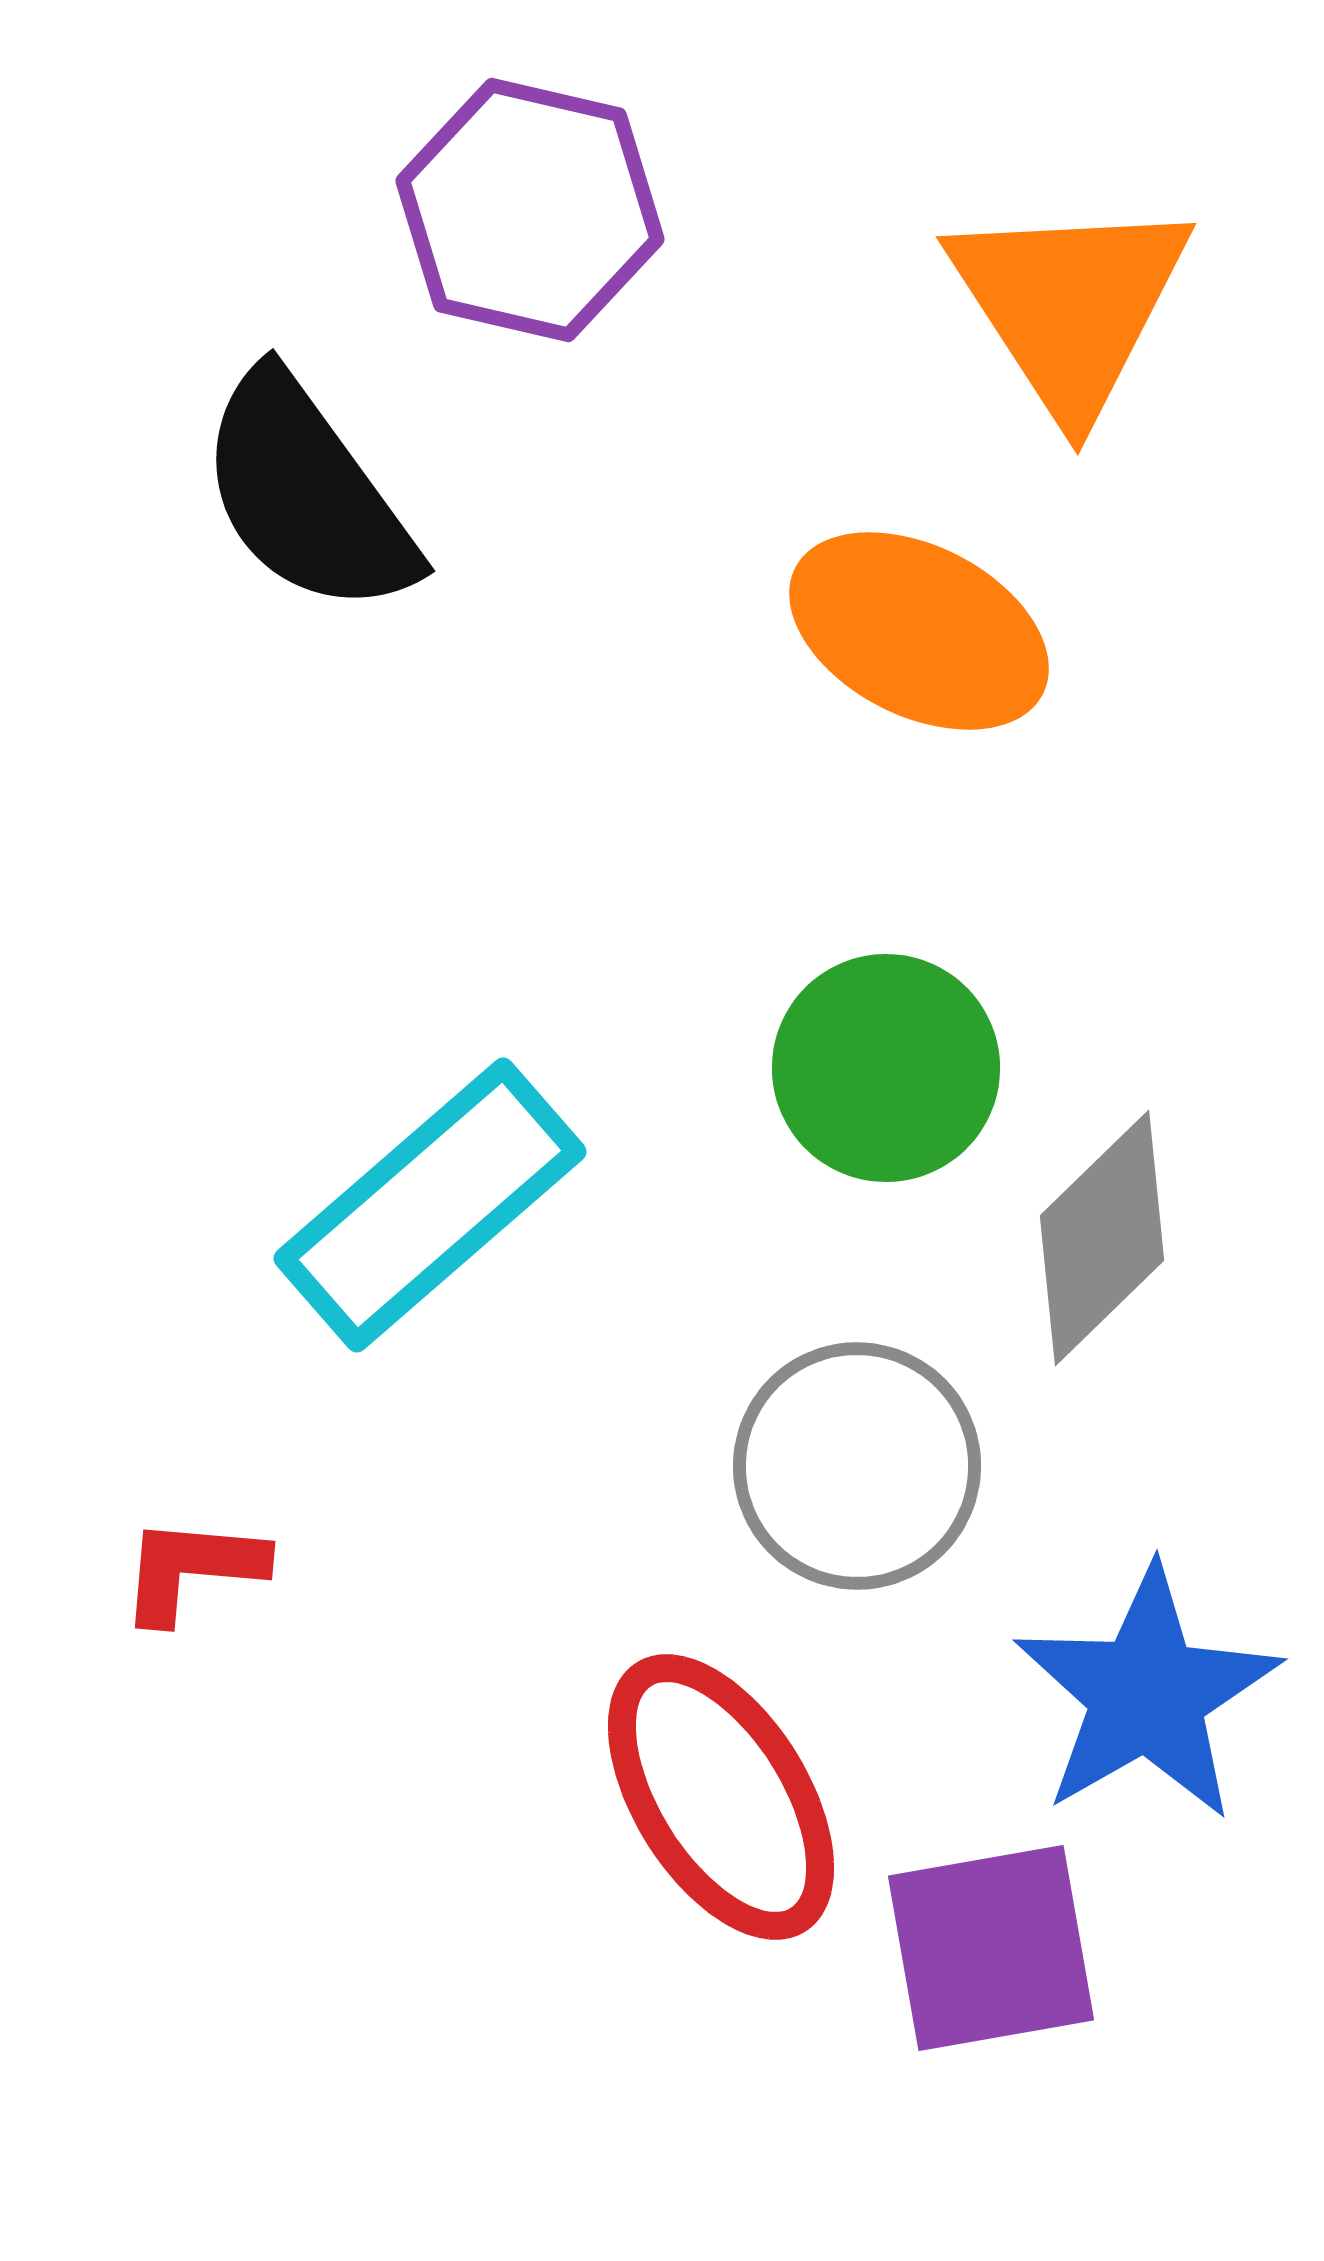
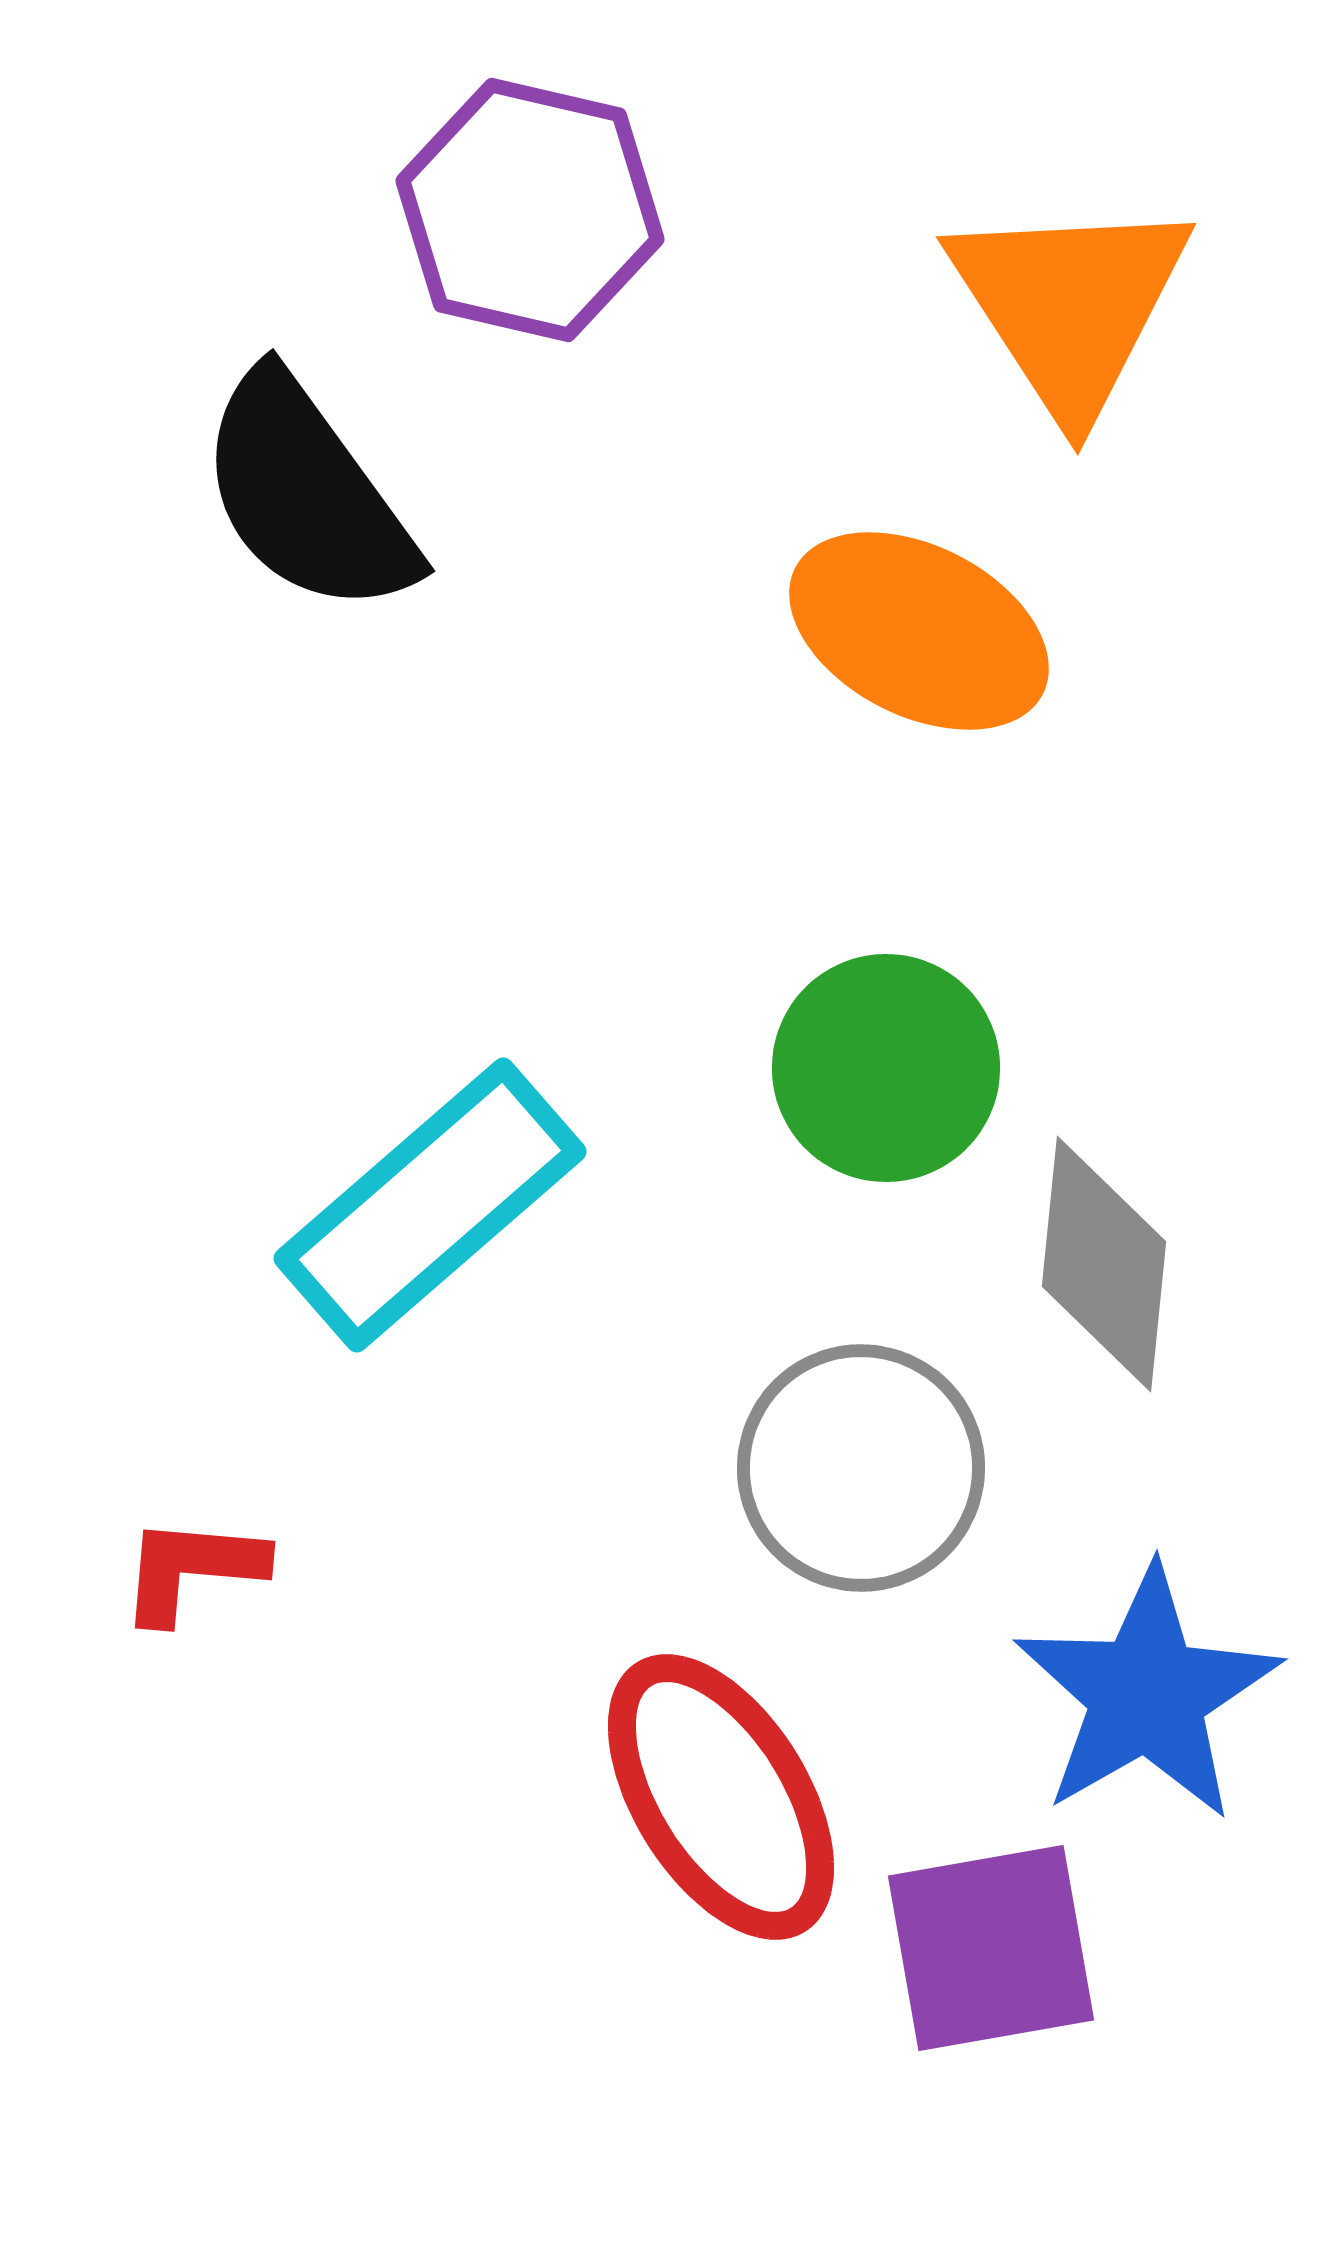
gray diamond: moved 2 px right, 26 px down; rotated 40 degrees counterclockwise
gray circle: moved 4 px right, 2 px down
